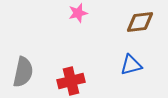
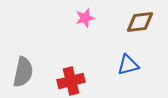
pink star: moved 7 px right, 5 px down
blue triangle: moved 3 px left
